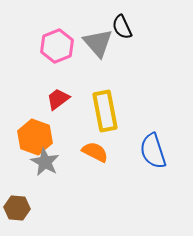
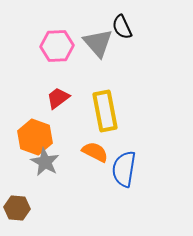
pink hexagon: rotated 20 degrees clockwise
red trapezoid: moved 1 px up
blue semicircle: moved 29 px left, 18 px down; rotated 27 degrees clockwise
